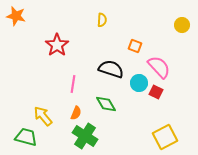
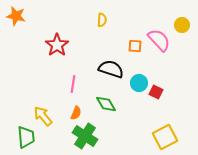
orange square: rotated 16 degrees counterclockwise
pink semicircle: moved 27 px up
green trapezoid: rotated 70 degrees clockwise
